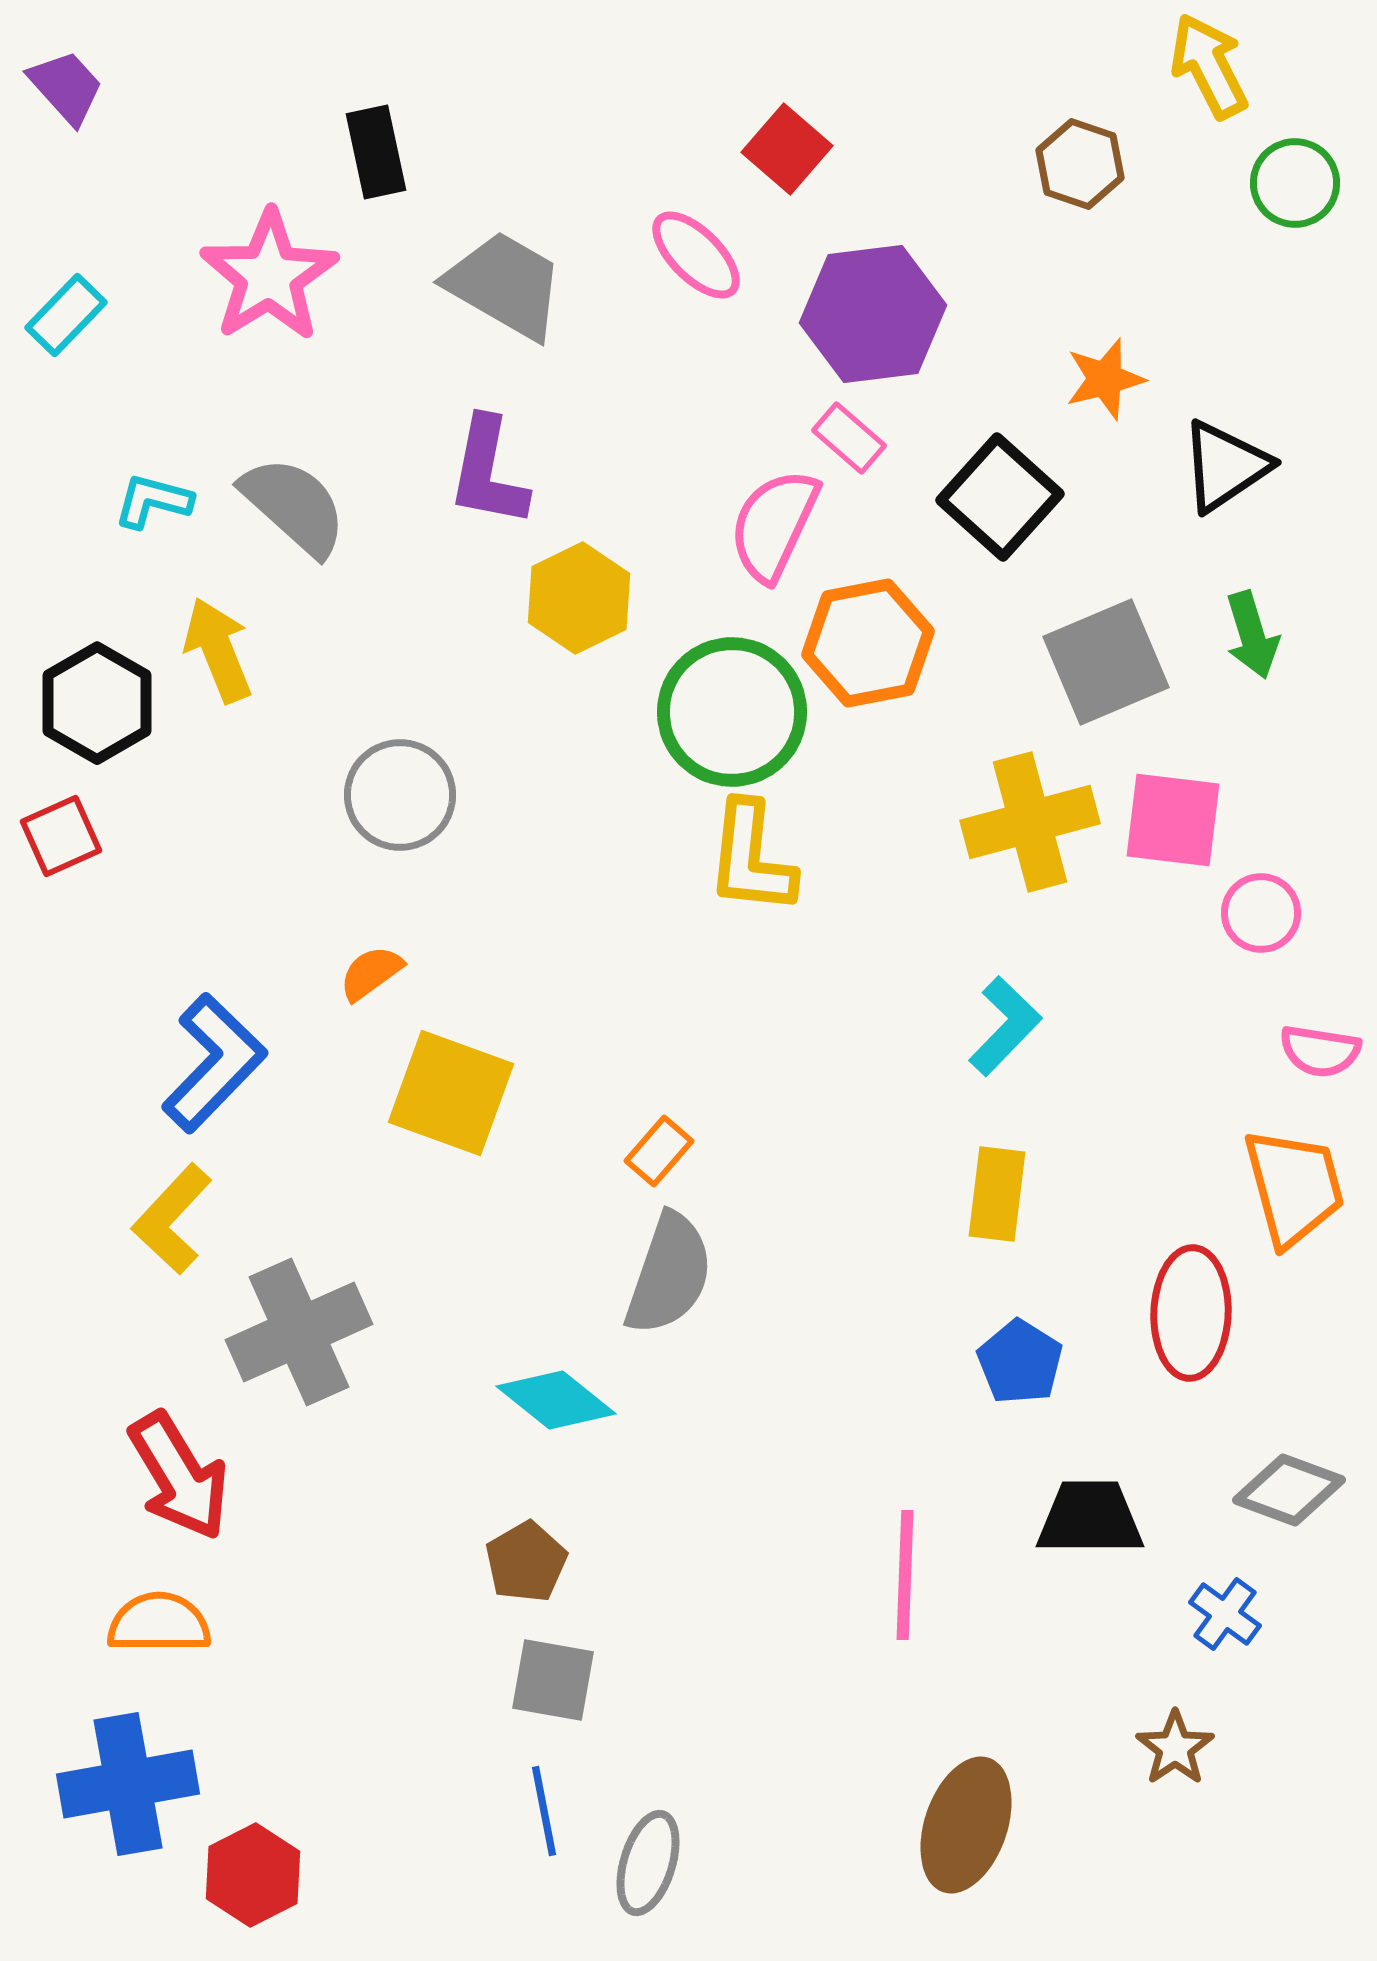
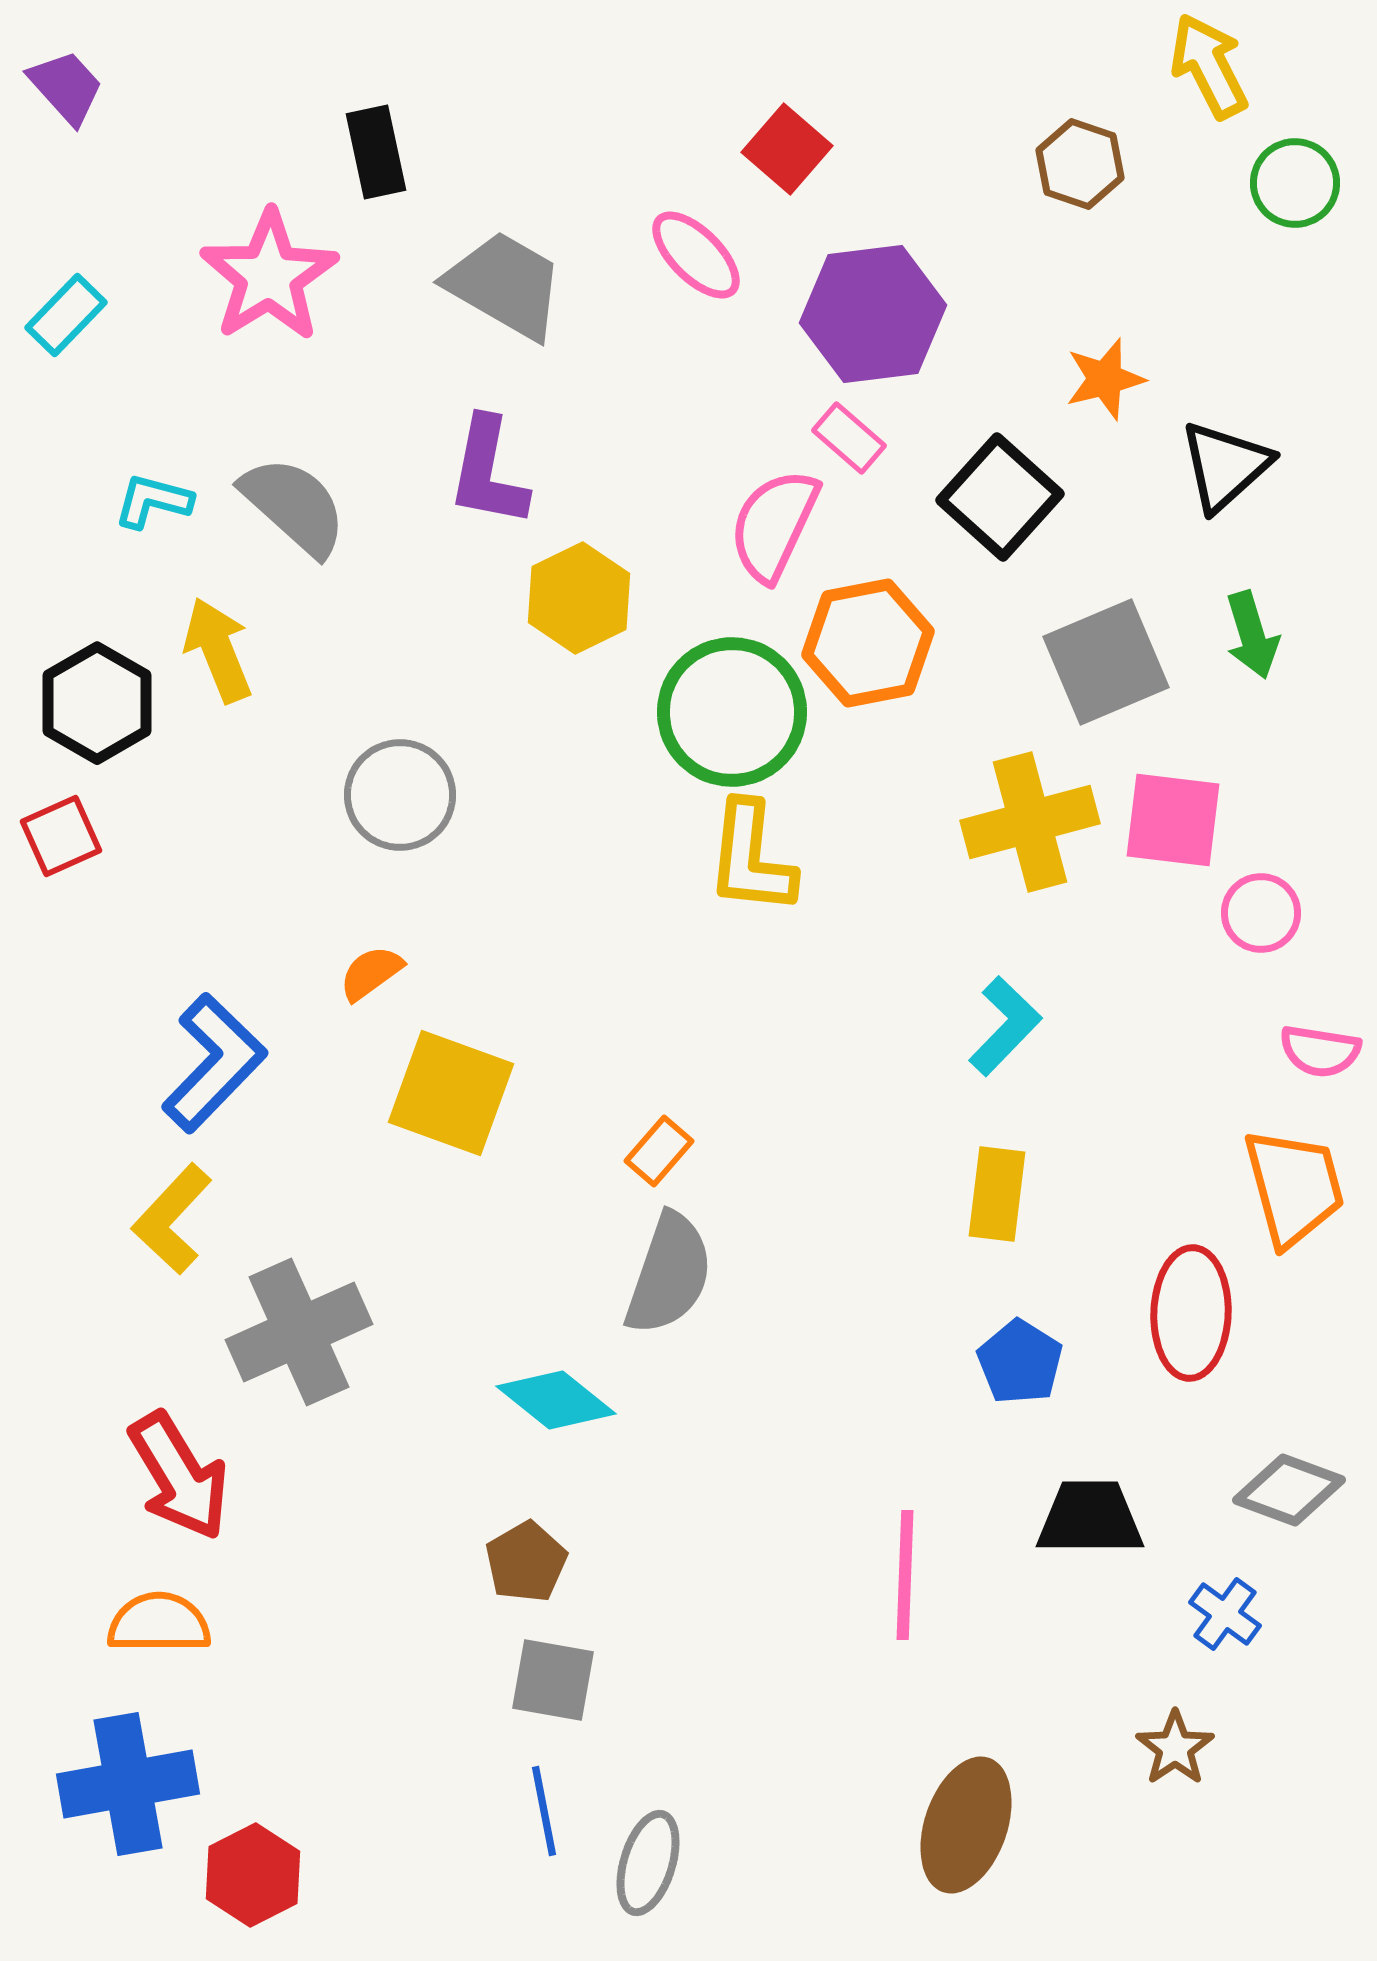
black triangle at (1225, 466): rotated 8 degrees counterclockwise
